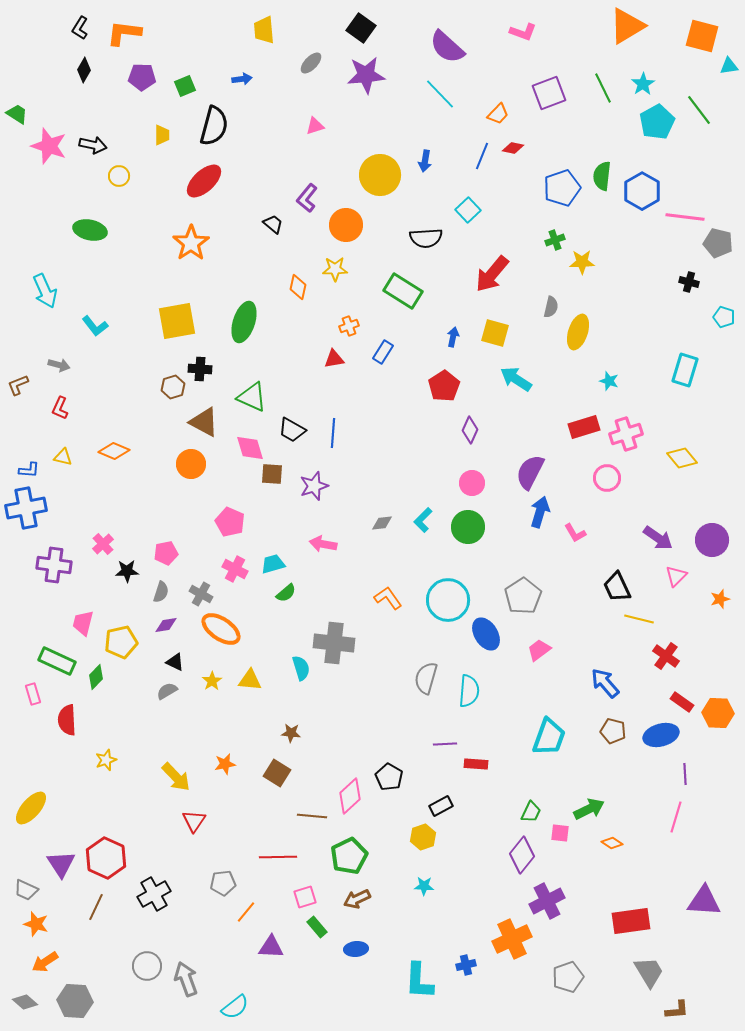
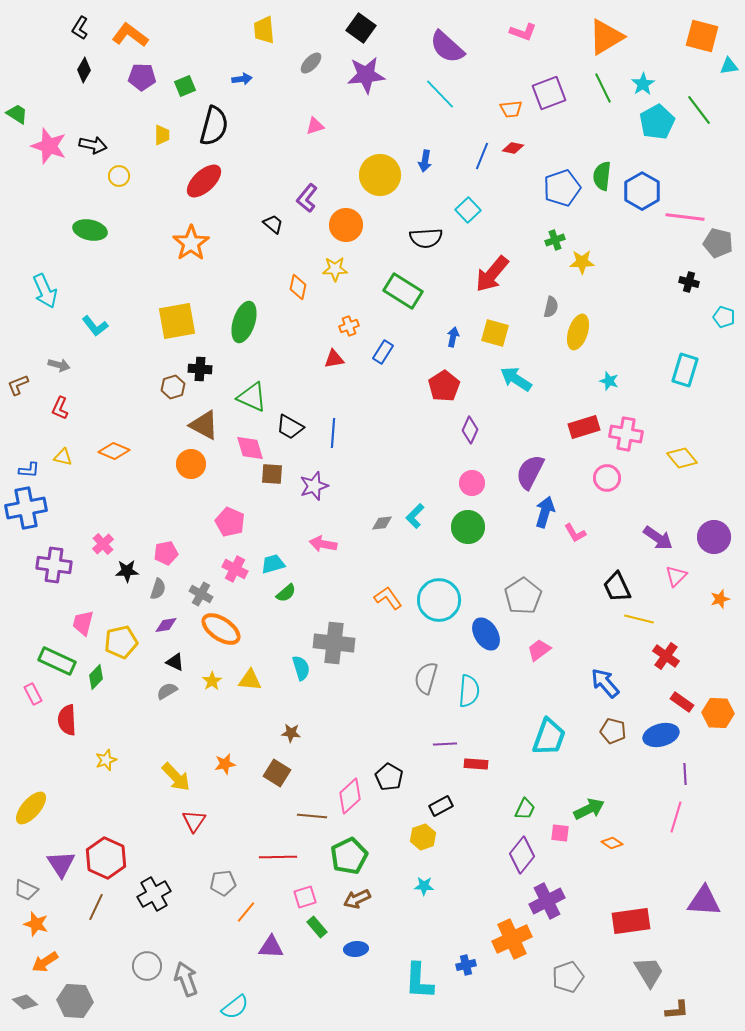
orange triangle at (627, 26): moved 21 px left, 11 px down
orange L-shape at (124, 33): moved 6 px right, 2 px down; rotated 30 degrees clockwise
orange trapezoid at (498, 114): moved 13 px right, 5 px up; rotated 40 degrees clockwise
brown triangle at (204, 422): moved 3 px down
black trapezoid at (292, 430): moved 2 px left, 3 px up
pink cross at (626, 434): rotated 28 degrees clockwise
blue arrow at (540, 512): moved 5 px right
cyan L-shape at (423, 520): moved 8 px left, 4 px up
purple circle at (712, 540): moved 2 px right, 3 px up
gray semicircle at (161, 592): moved 3 px left, 3 px up
cyan circle at (448, 600): moved 9 px left
pink rectangle at (33, 694): rotated 10 degrees counterclockwise
green trapezoid at (531, 812): moved 6 px left, 3 px up
